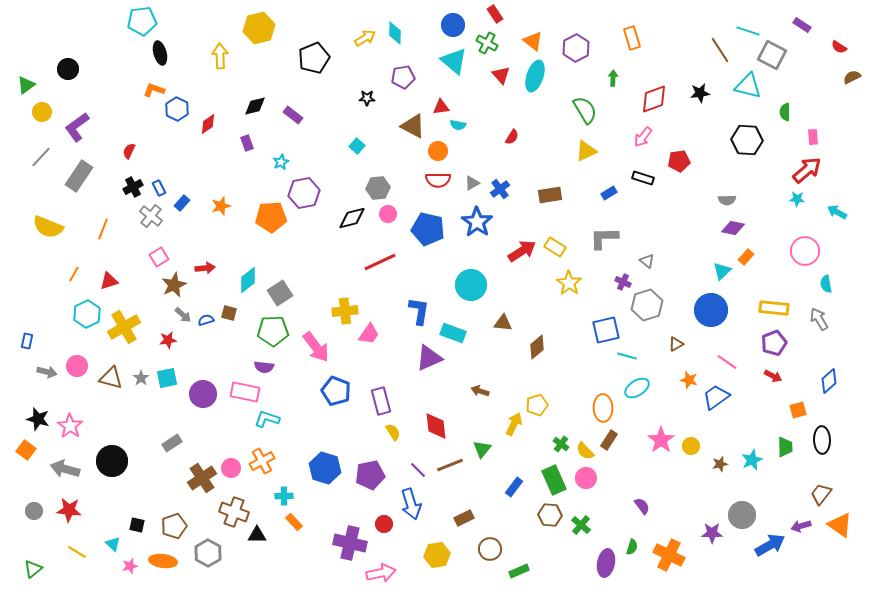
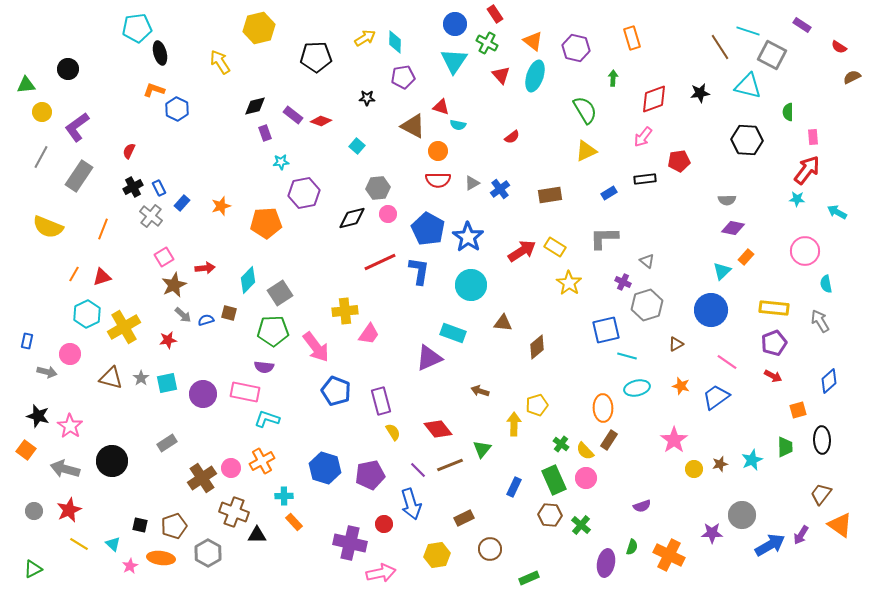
cyan pentagon at (142, 21): moved 5 px left, 7 px down
blue circle at (453, 25): moved 2 px right, 1 px up
cyan diamond at (395, 33): moved 9 px down
purple hexagon at (576, 48): rotated 20 degrees counterclockwise
brown line at (720, 50): moved 3 px up
yellow arrow at (220, 56): moved 6 px down; rotated 30 degrees counterclockwise
black pentagon at (314, 58): moved 2 px right, 1 px up; rotated 20 degrees clockwise
cyan triangle at (454, 61): rotated 24 degrees clockwise
green triangle at (26, 85): rotated 30 degrees clockwise
red triangle at (441, 107): rotated 24 degrees clockwise
green semicircle at (785, 112): moved 3 px right
red diamond at (208, 124): moved 113 px right, 3 px up; rotated 55 degrees clockwise
red semicircle at (512, 137): rotated 21 degrees clockwise
purple rectangle at (247, 143): moved 18 px right, 10 px up
gray line at (41, 157): rotated 15 degrees counterclockwise
cyan star at (281, 162): rotated 21 degrees clockwise
red arrow at (807, 170): rotated 12 degrees counterclockwise
black rectangle at (643, 178): moved 2 px right, 1 px down; rotated 25 degrees counterclockwise
orange pentagon at (271, 217): moved 5 px left, 6 px down
blue star at (477, 222): moved 9 px left, 15 px down
blue pentagon at (428, 229): rotated 16 degrees clockwise
pink square at (159, 257): moved 5 px right
cyan diamond at (248, 280): rotated 8 degrees counterclockwise
red triangle at (109, 281): moved 7 px left, 4 px up
blue L-shape at (419, 311): moved 40 px up
gray arrow at (819, 319): moved 1 px right, 2 px down
pink circle at (77, 366): moved 7 px left, 12 px up
cyan square at (167, 378): moved 5 px down
orange star at (689, 380): moved 8 px left, 6 px down
cyan ellipse at (637, 388): rotated 20 degrees clockwise
black star at (38, 419): moved 3 px up
yellow arrow at (514, 424): rotated 25 degrees counterclockwise
red diamond at (436, 426): moved 2 px right, 3 px down; rotated 32 degrees counterclockwise
pink star at (661, 440): moved 13 px right
gray rectangle at (172, 443): moved 5 px left
yellow circle at (691, 446): moved 3 px right, 23 px down
blue rectangle at (514, 487): rotated 12 degrees counterclockwise
purple semicircle at (642, 506): rotated 108 degrees clockwise
red star at (69, 510): rotated 30 degrees counterclockwise
black square at (137, 525): moved 3 px right
purple arrow at (801, 526): moved 9 px down; rotated 42 degrees counterclockwise
yellow line at (77, 552): moved 2 px right, 8 px up
orange ellipse at (163, 561): moved 2 px left, 3 px up
pink star at (130, 566): rotated 14 degrees counterclockwise
green triangle at (33, 569): rotated 12 degrees clockwise
green rectangle at (519, 571): moved 10 px right, 7 px down
